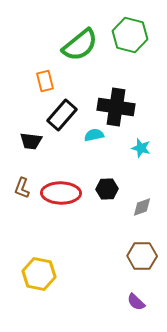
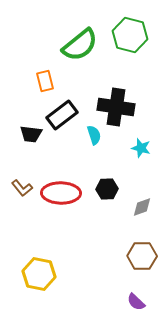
black rectangle: rotated 12 degrees clockwise
cyan semicircle: rotated 84 degrees clockwise
black trapezoid: moved 7 px up
brown L-shape: rotated 60 degrees counterclockwise
